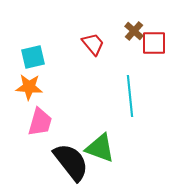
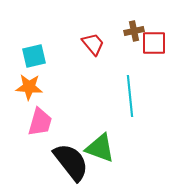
brown cross: rotated 36 degrees clockwise
cyan square: moved 1 px right, 1 px up
